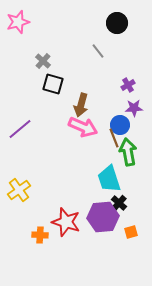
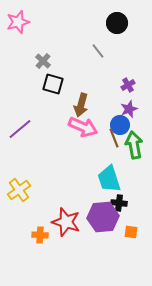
purple star: moved 5 px left, 1 px down; rotated 18 degrees counterclockwise
green arrow: moved 6 px right, 7 px up
black cross: rotated 35 degrees counterclockwise
orange square: rotated 24 degrees clockwise
